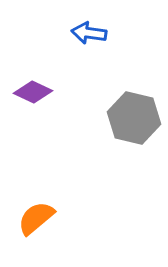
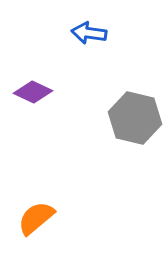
gray hexagon: moved 1 px right
